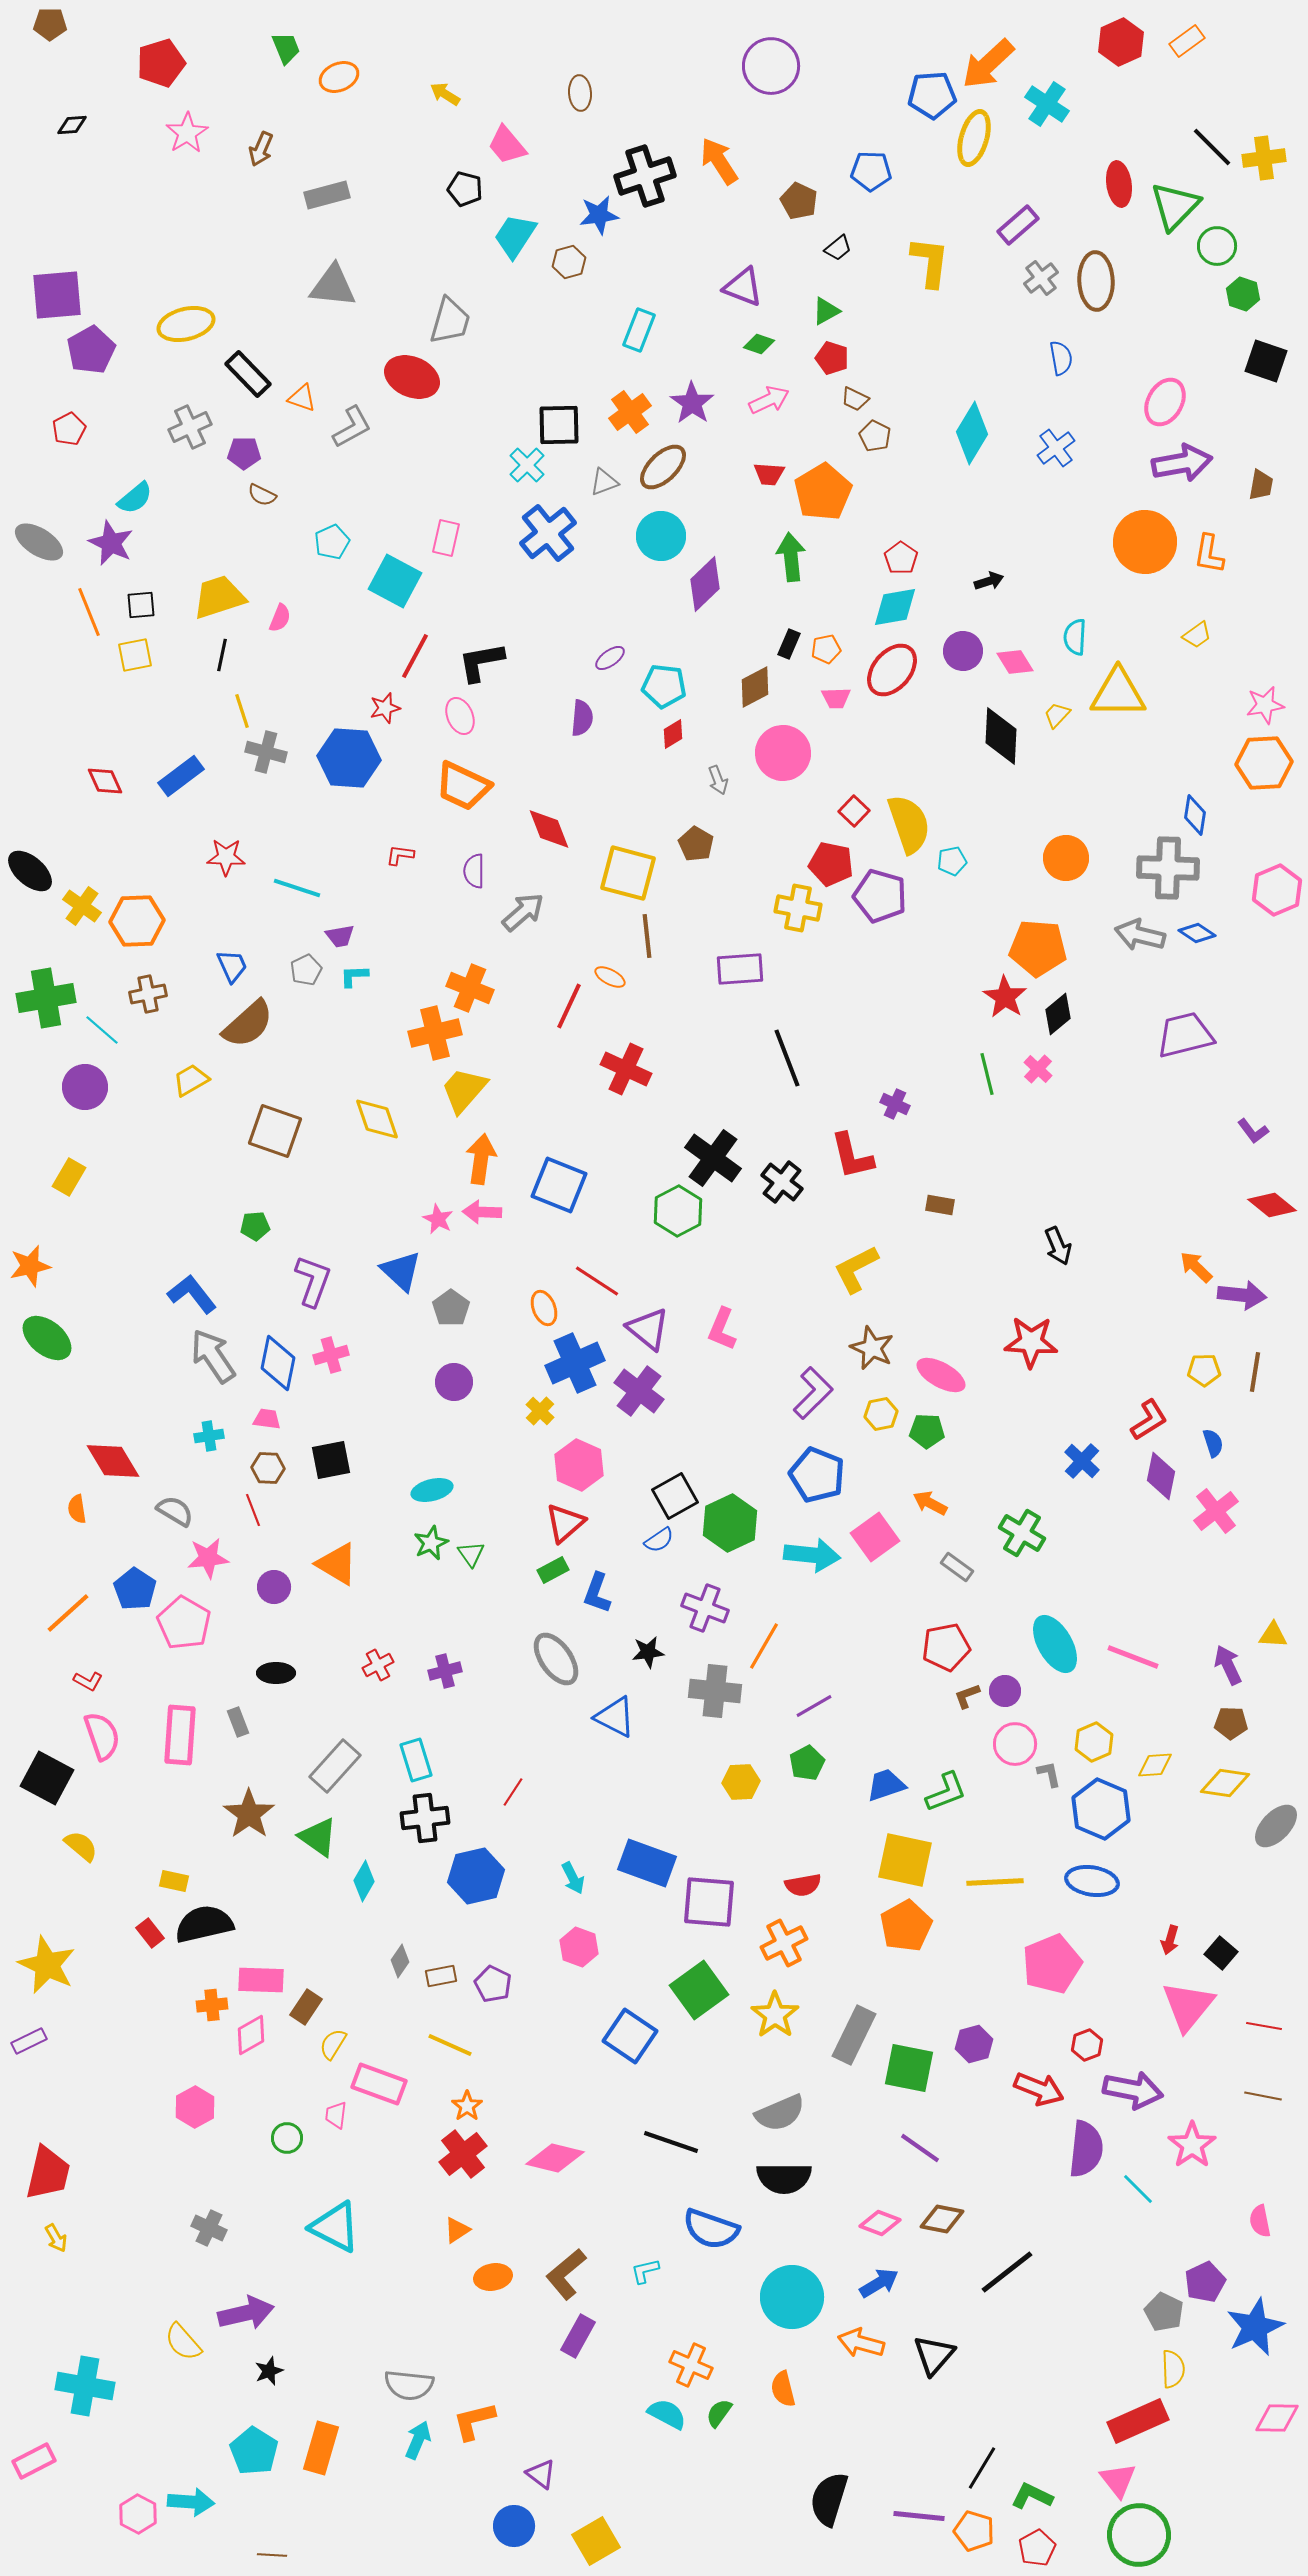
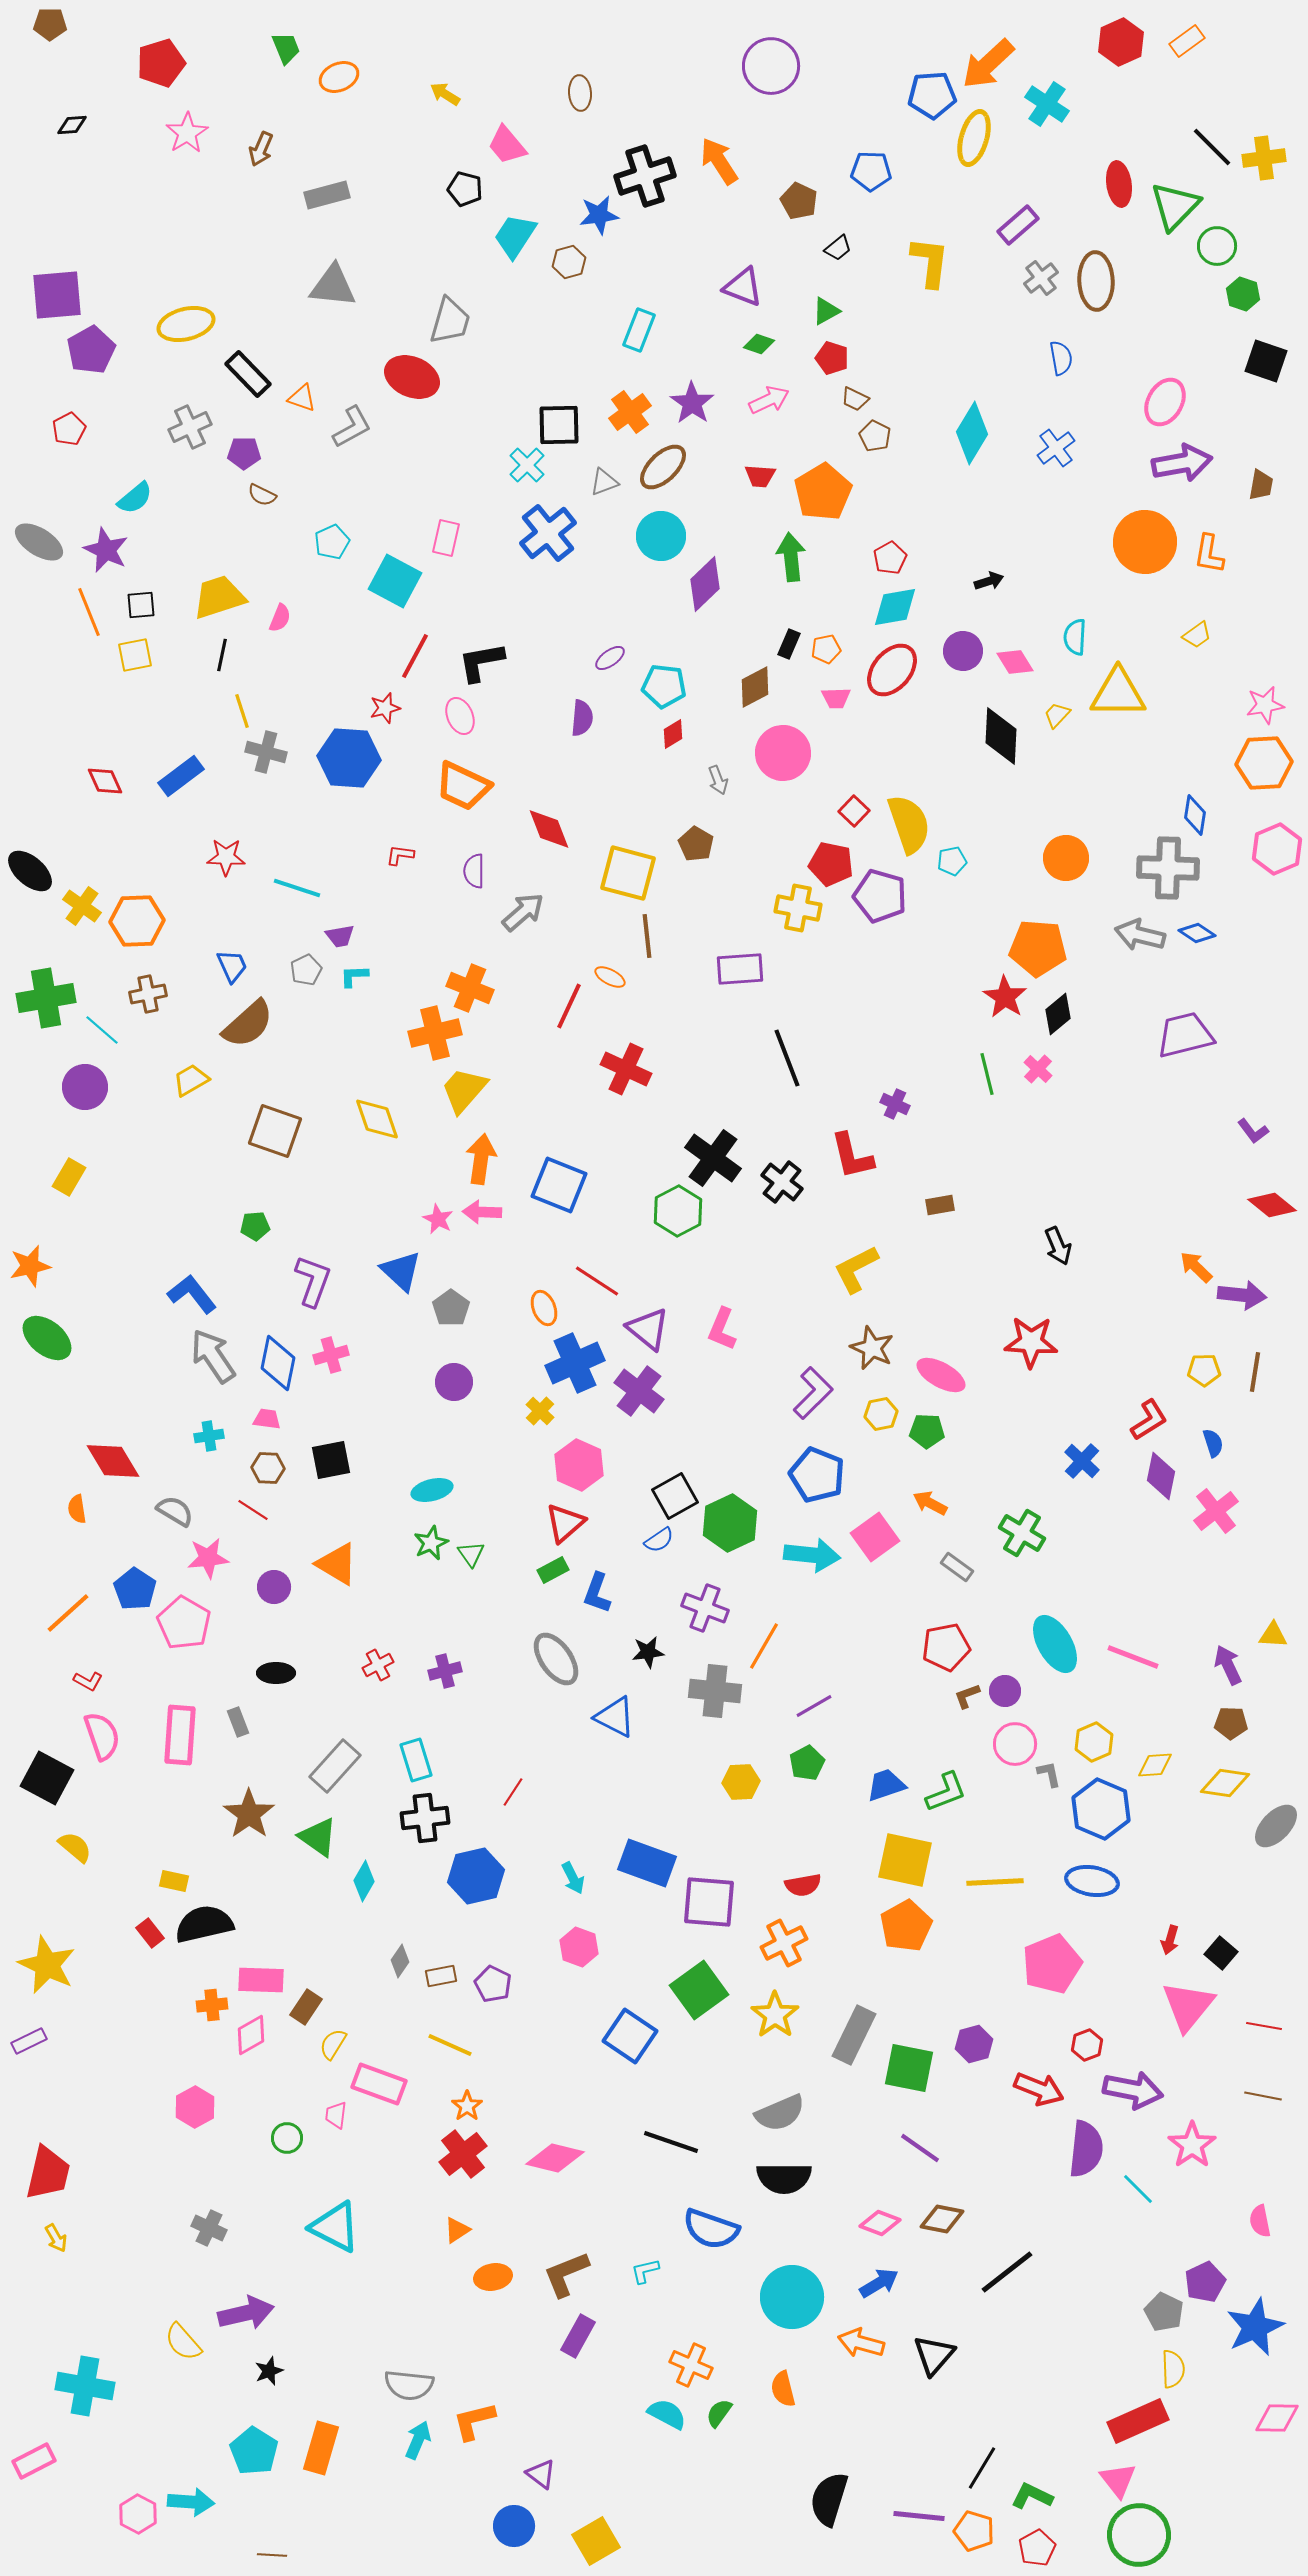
red trapezoid at (769, 474): moved 9 px left, 2 px down
purple star at (111, 543): moved 5 px left, 7 px down
red pentagon at (901, 558): moved 11 px left; rotated 8 degrees clockwise
pink hexagon at (1277, 890): moved 41 px up
brown rectangle at (940, 1205): rotated 20 degrees counterclockwise
red line at (253, 1510): rotated 36 degrees counterclockwise
yellow semicircle at (81, 1846): moved 6 px left, 1 px down
brown L-shape at (566, 2274): rotated 18 degrees clockwise
